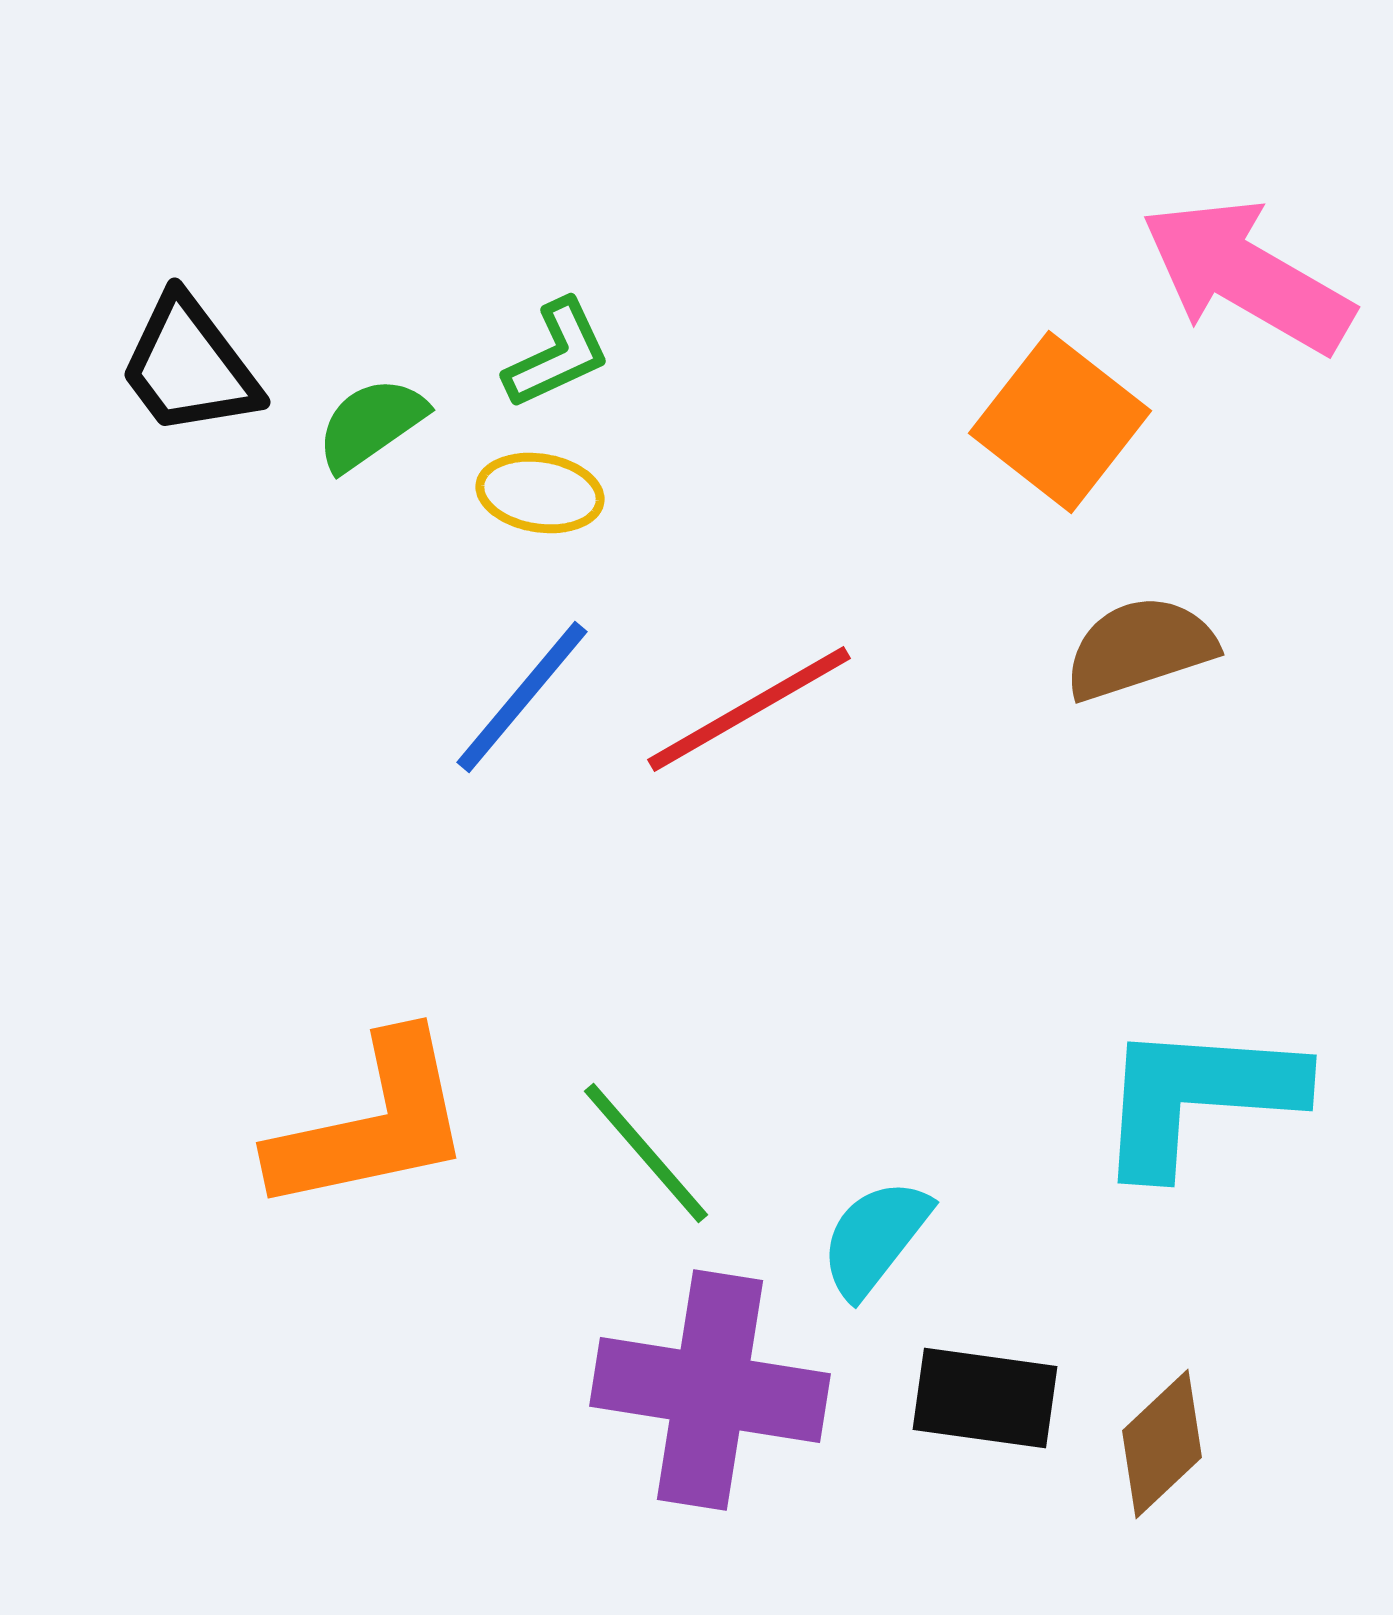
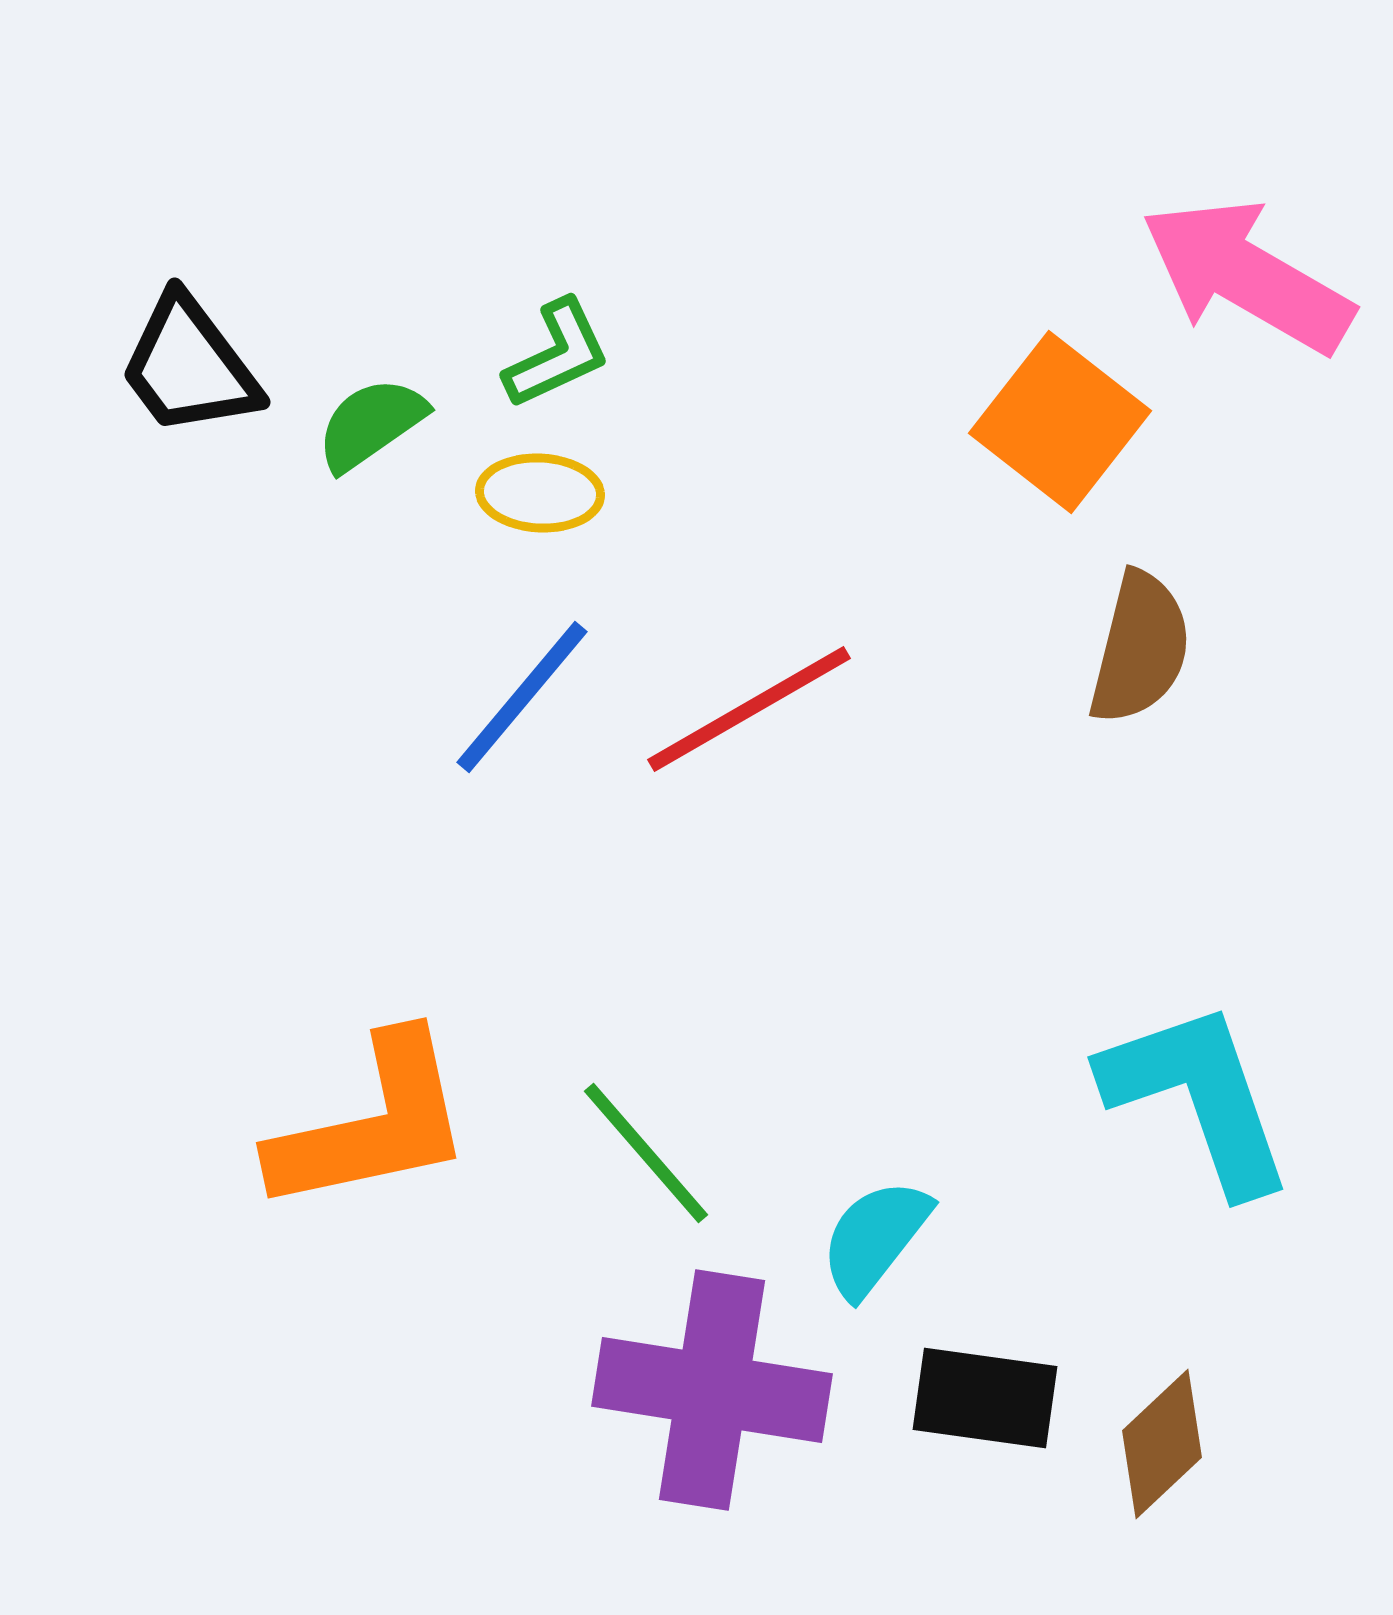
yellow ellipse: rotated 6 degrees counterclockwise
brown semicircle: rotated 122 degrees clockwise
cyan L-shape: rotated 67 degrees clockwise
purple cross: moved 2 px right
